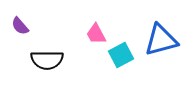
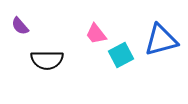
pink trapezoid: rotated 10 degrees counterclockwise
